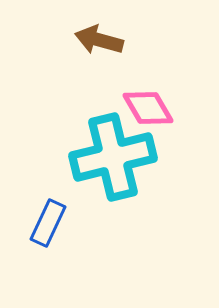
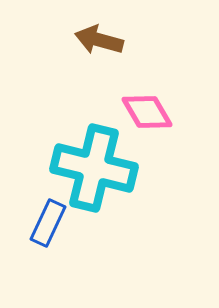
pink diamond: moved 1 px left, 4 px down
cyan cross: moved 19 px left, 11 px down; rotated 28 degrees clockwise
